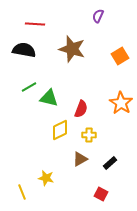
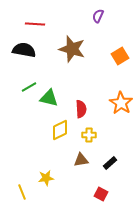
red semicircle: rotated 24 degrees counterclockwise
brown triangle: moved 1 px right, 1 px down; rotated 21 degrees clockwise
yellow star: rotated 21 degrees counterclockwise
